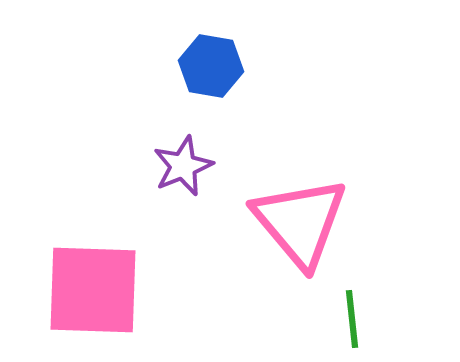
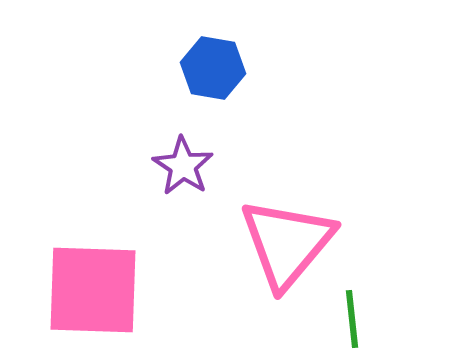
blue hexagon: moved 2 px right, 2 px down
purple star: rotated 16 degrees counterclockwise
pink triangle: moved 13 px left, 21 px down; rotated 20 degrees clockwise
